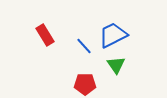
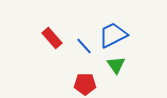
red rectangle: moved 7 px right, 3 px down; rotated 10 degrees counterclockwise
